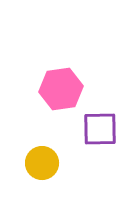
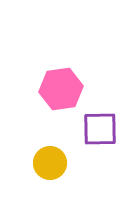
yellow circle: moved 8 px right
